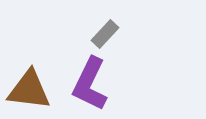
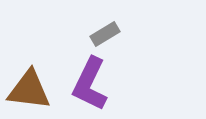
gray rectangle: rotated 16 degrees clockwise
